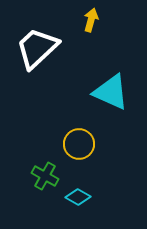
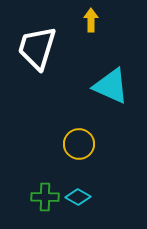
yellow arrow: rotated 15 degrees counterclockwise
white trapezoid: rotated 30 degrees counterclockwise
cyan triangle: moved 6 px up
green cross: moved 21 px down; rotated 28 degrees counterclockwise
